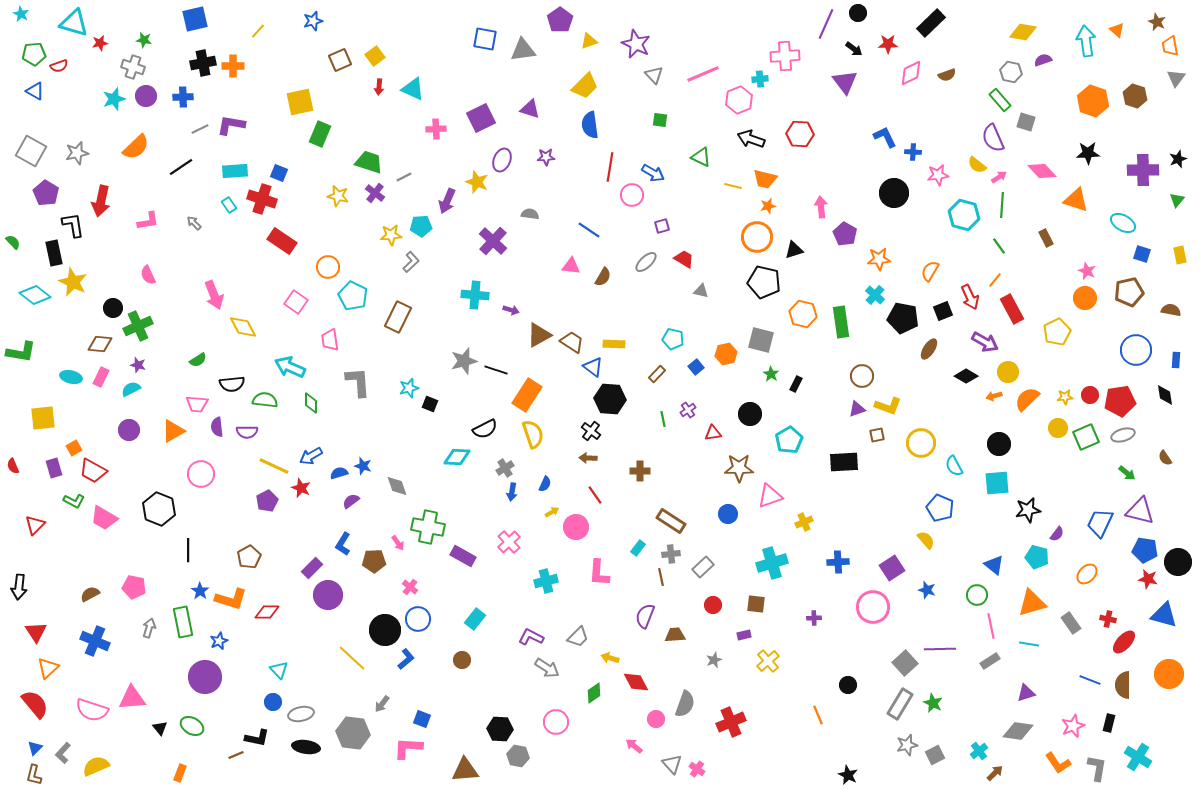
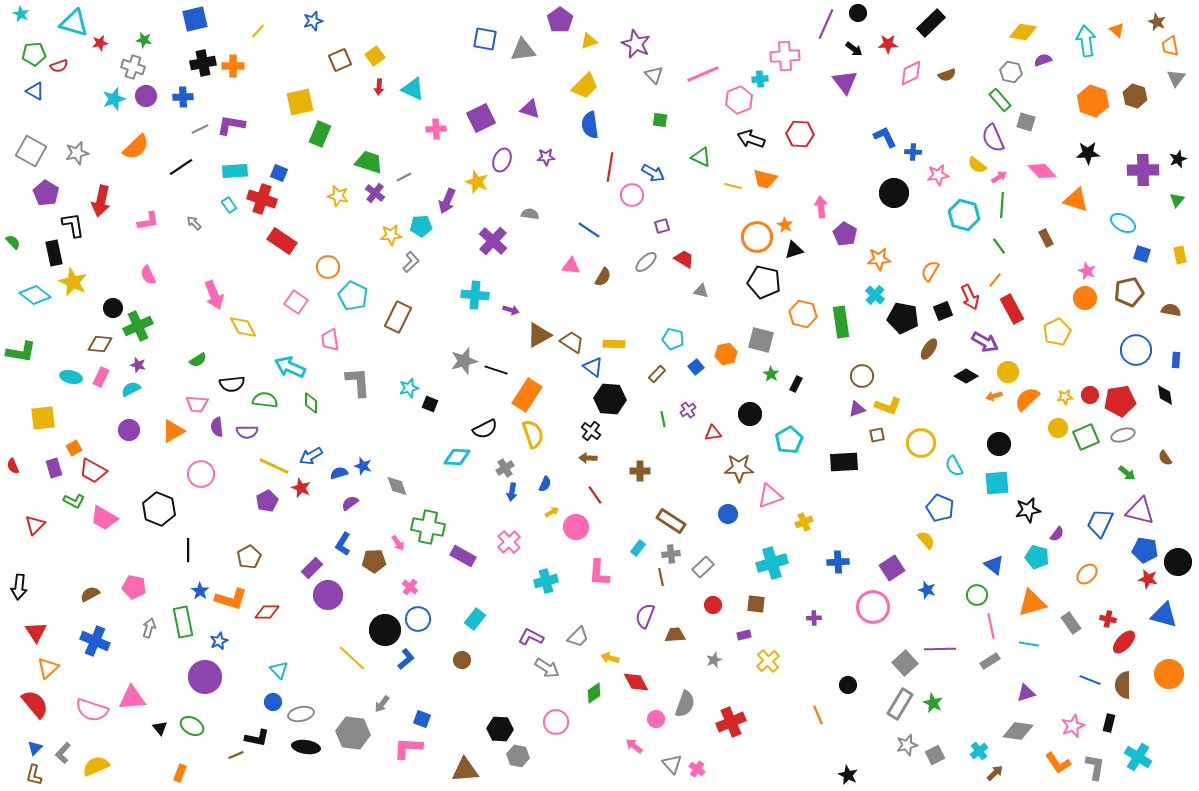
orange star at (768, 206): moved 17 px right, 19 px down; rotated 28 degrees counterclockwise
purple semicircle at (351, 501): moved 1 px left, 2 px down
gray L-shape at (1097, 768): moved 2 px left, 1 px up
